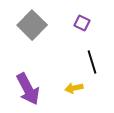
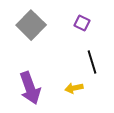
gray square: moved 1 px left
purple arrow: moved 2 px right, 1 px up; rotated 8 degrees clockwise
